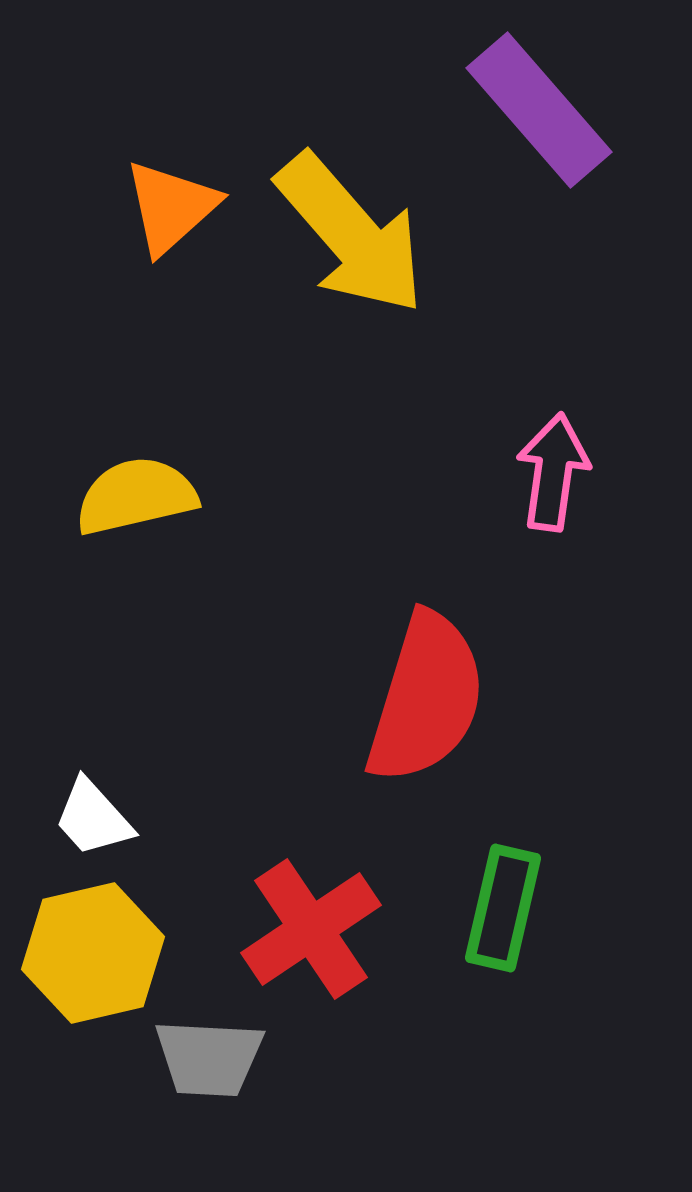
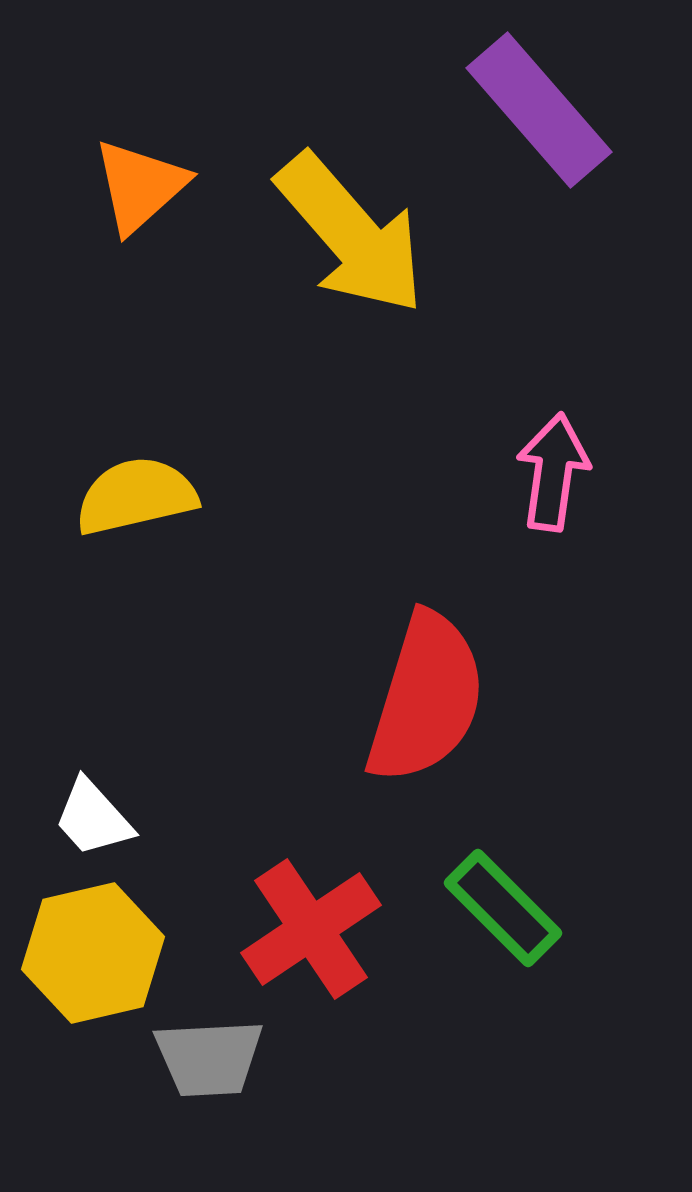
orange triangle: moved 31 px left, 21 px up
green rectangle: rotated 58 degrees counterclockwise
gray trapezoid: rotated 6 degrees counterclockwise
